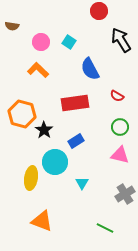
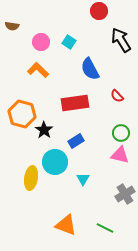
red semicircle: rotated 16 degrees clockwise
green circle: moved 1 px right, 6 px down
cyan triangle: moved 1 px right, 4 px up
orange triangle: moved 24 px right, 4 px down
